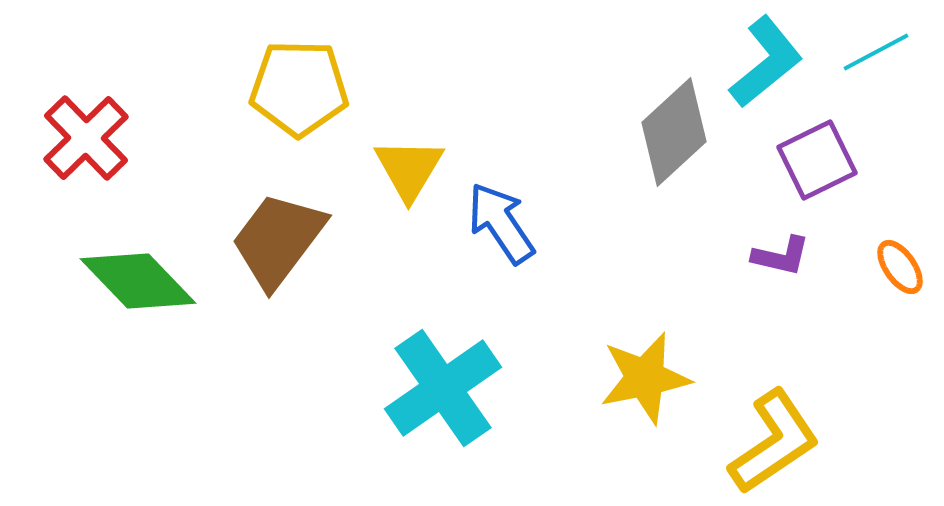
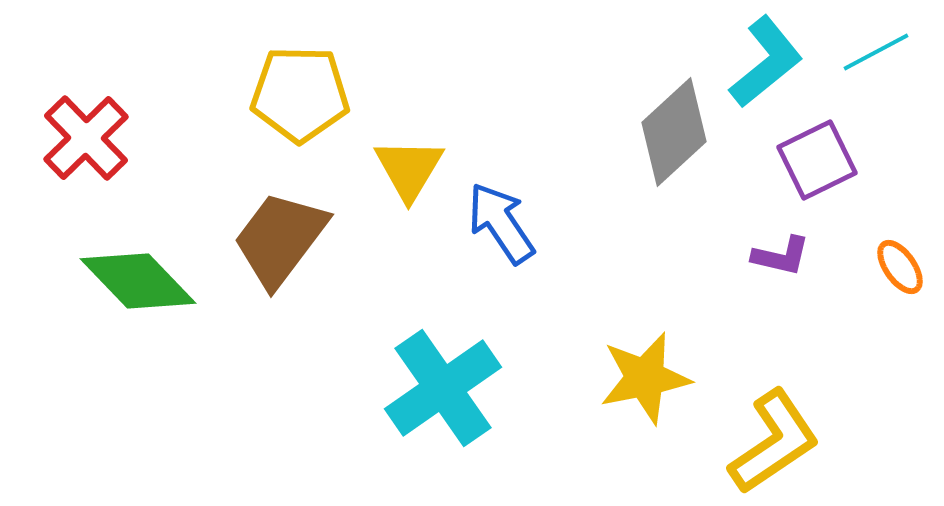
yellow pentagon: moved 1 px right, 6 px down
brown trapezoid: moved 2 px right, 1 px up
